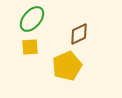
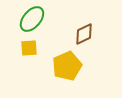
brown diamond: moved 5 px right
yellow square: moved 1 px left, 1 px down
